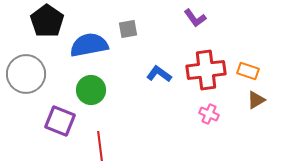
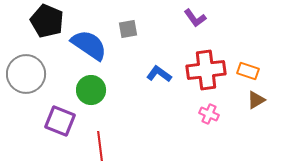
black pentagon: rotated 12 degrees counterclockwise
blue semicircle: rotated 45 degrees clockwise
